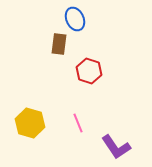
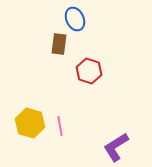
pink line: moved 18 px left, 3 px down; rotated 12 degrees clockwise
purple L-shape: rotated 92 degrees clockwise
